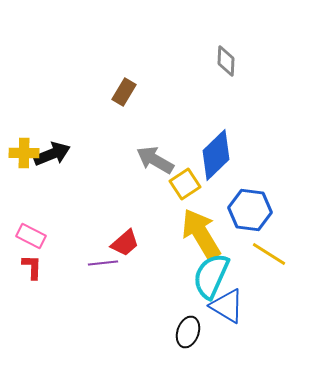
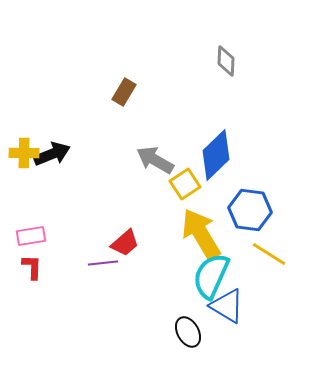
pink rectangle: rotated 36 degrees counterclockwise
black ellipse: rotated 48 degrees counterclockwise
